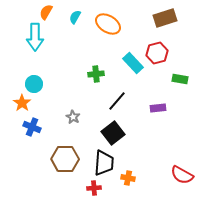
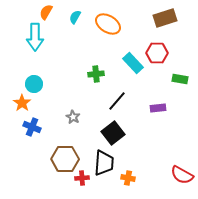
red hexagon: rotated 15 degrees clockwise
red cross: moved 12 px left, 10 px up
